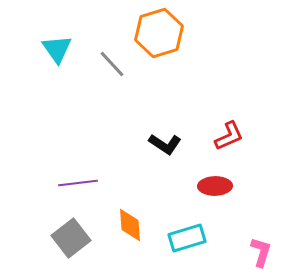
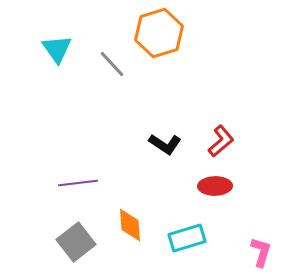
red L-shape: moved 8 px left, 5 px down; rotated 16 degrees counterclockwise
gray square: moved 5 px right, 4 px down
